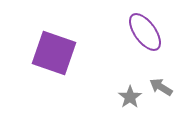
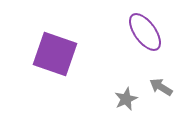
purple square: moved 1 px right, 1 px down
gray star: moved 4 px left, 2 px down; rotated 10 degrees clockwise
